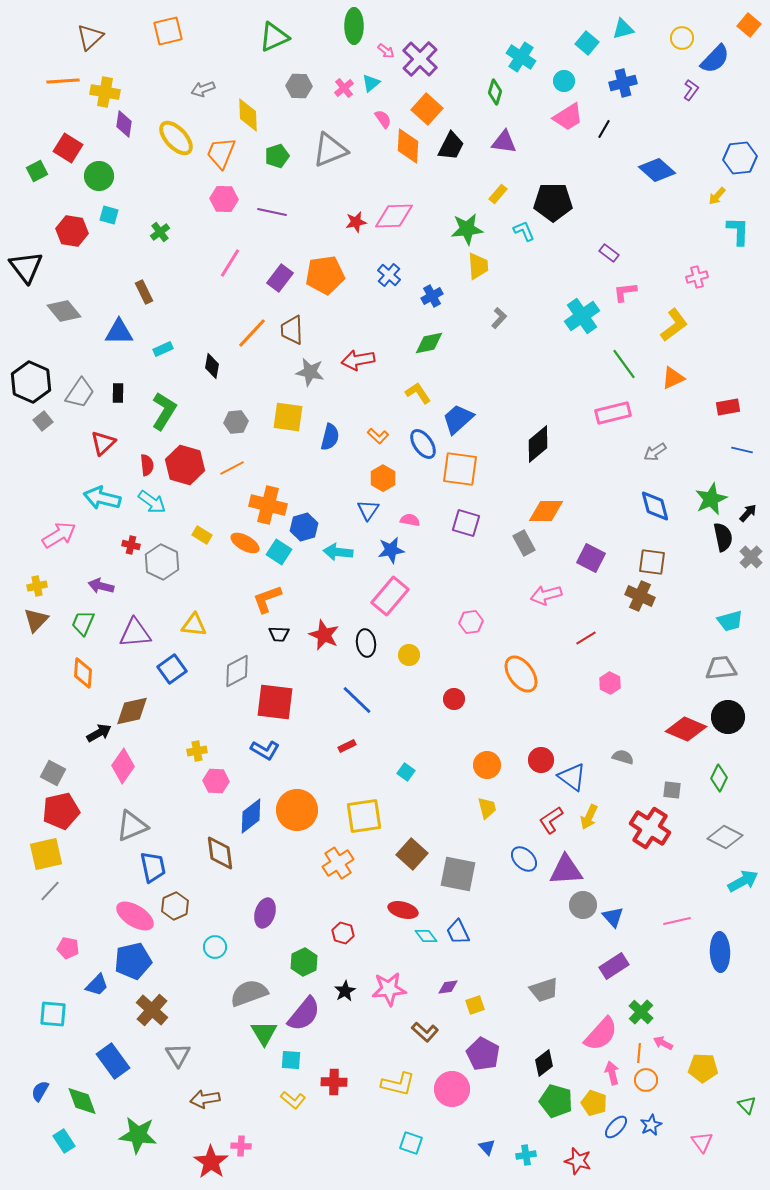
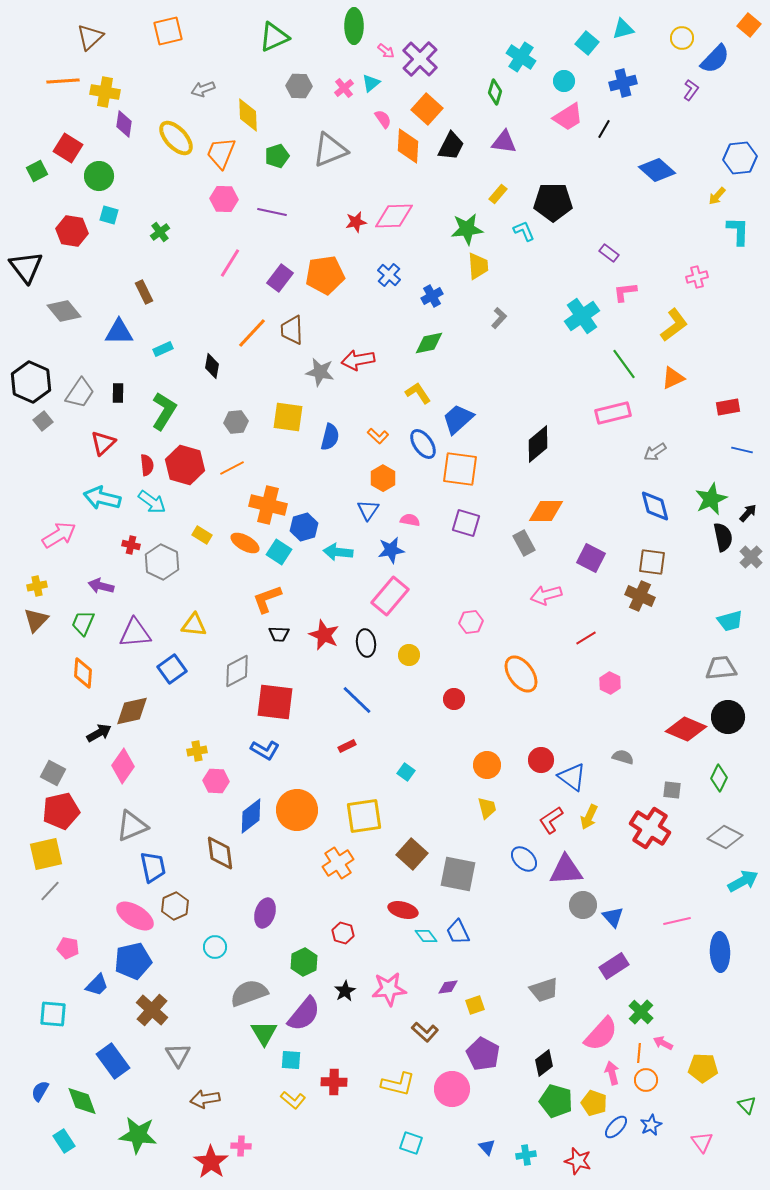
gray star at (310, 372): moved 10 px right
